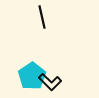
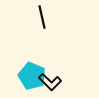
cyan pentagon: rotated 16 degrees counterclockwise
